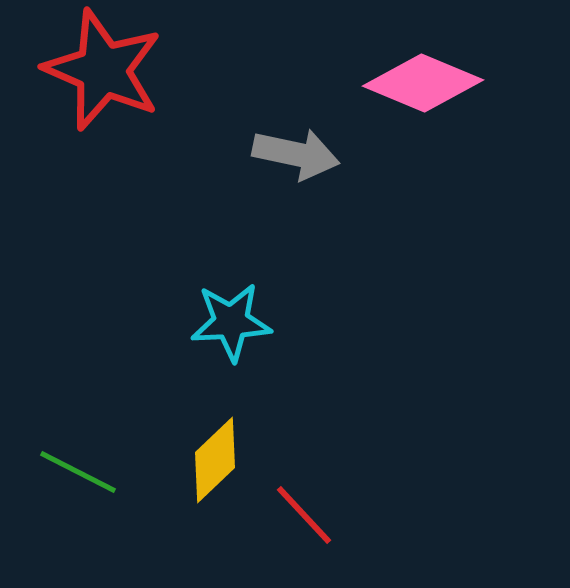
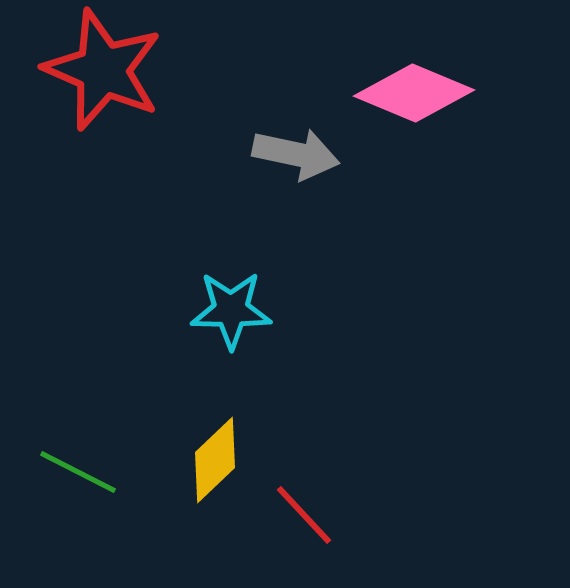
pink diamond: moved 9 px left, 10 px down
cyan star: moved 12 px up; rotated 4 degrees clockwise
